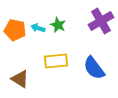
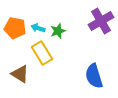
green star: moved 6 px down; rotated 28 degrees clockwise
orange pentagon: moved 2 px up
yellow rectangle: moved 14 px left, 8 px up; rotated 65 degrees clockwise
blue semicircle: moved 8 px down; rotated 20 degrees clockwise
brown triangle: moved 5 px up
